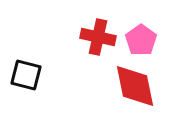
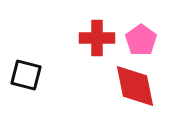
red cross: moved 1 px left, 1 px down; rotated 12 degrees counterclockwise
